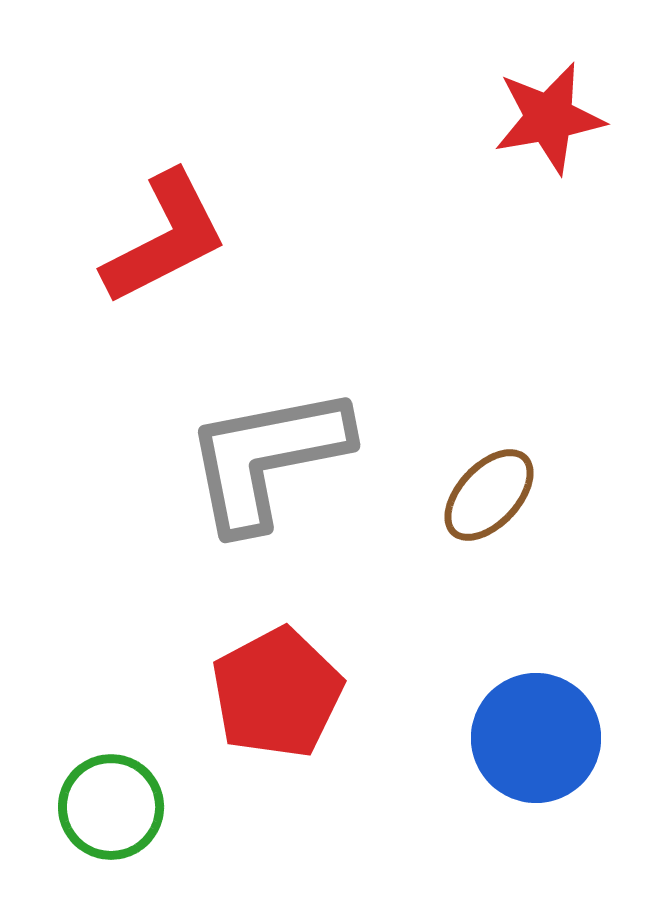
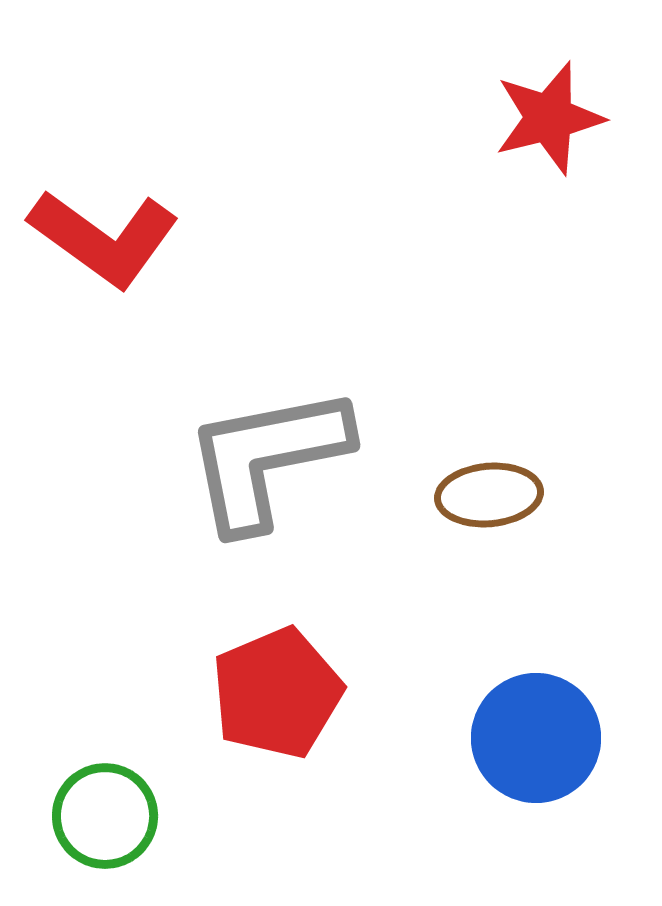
red star: rotated 4 degrees counterclockwise
red L-shape: moved 61 px left; rotated 63 degrees clockwise
brown ellipse: rotated 42 degrees clockwise
red pentagon: rotated 5 degrees clockwise
green circle: moved 6 px left, 9 px down
